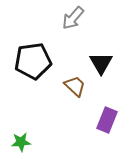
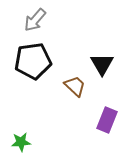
gray arrow: moved 38 px left, 2 px down
black triangle: moved 1 px right, 1 px down
